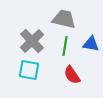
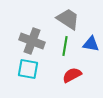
gray trapezoid: moved 4 px right; rotated 20 degrees clockwise
gray cross: rotated 25 degrees counterclockwise
cyan square: moved 1 px left, 1 px up
red semicircle: rotated 96 degrees clockwise
